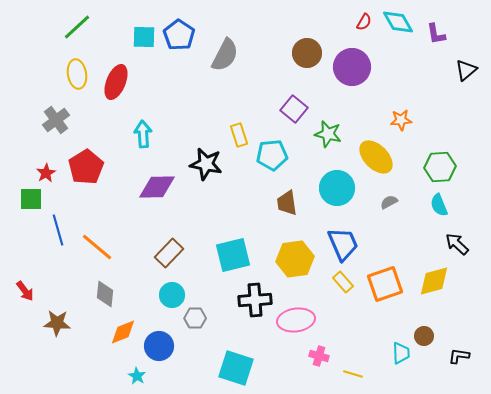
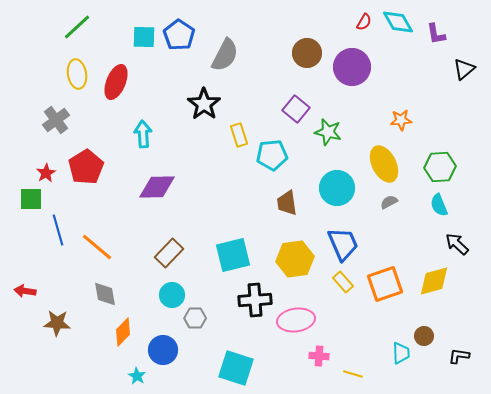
black triangle at (466, 70): moved 2 px left, 1 px up
purple square at (294, 109): moved 2 px right
green star at (328, 134): moved 2 px up
yellow ellipse at (376, 157): moved 8 px right, 7 px down; rotated 18 degrees clockwise
black star at (206, 164): moved 2 px left, 60 px up; rotated 24 degrees clockwise
red arrow at (25, 291): rotated 135 degrees clockwise
gray diamond at (105, 294): rotated 16 degrees counterclockwise
orange diamond at (123, 332): rotated 24 degrees counterclockwise
blue circle at (159, 346): moved 4 px right, 4 px down
pink cross at (319, 356): rotated 12 degrees counterclockwise
